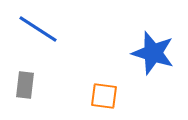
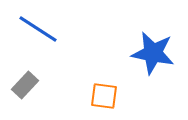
blue star: rotated 6 degrees counterclockwise
gray rectangle: rotated 36 degrees clockwise
